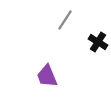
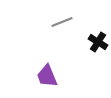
gray line: moved 3 px left, 2 px down; rotated 35 degrees clockwise
